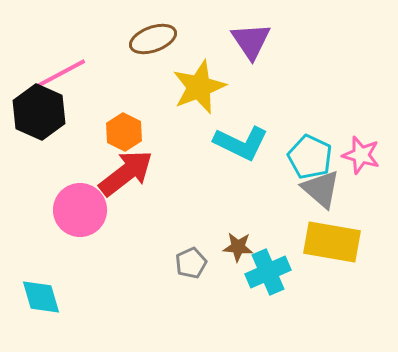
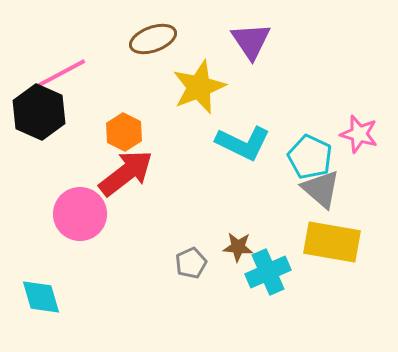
cyan L-shape: moved 2 px right
pink star: moved 2 px left, 21 px up
pink circle: moved 4 px down
